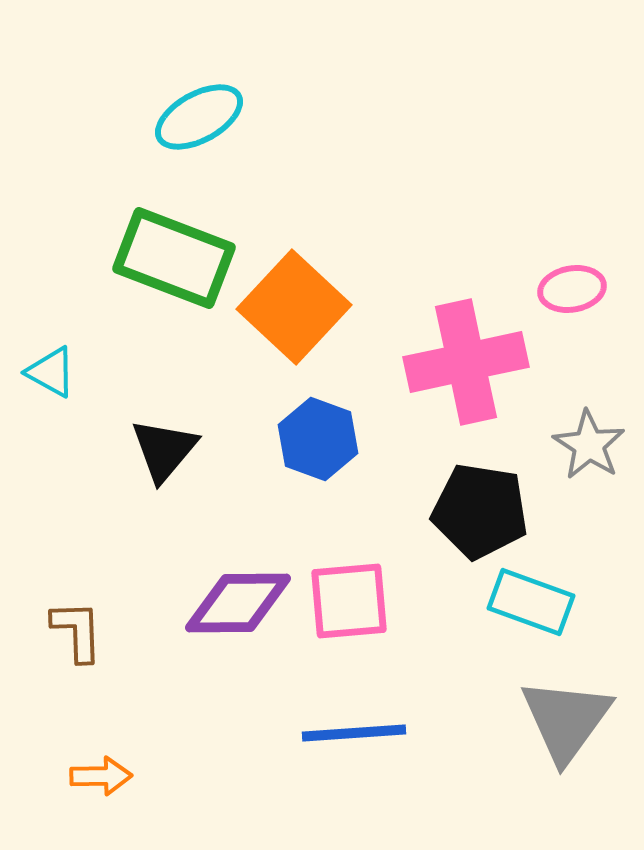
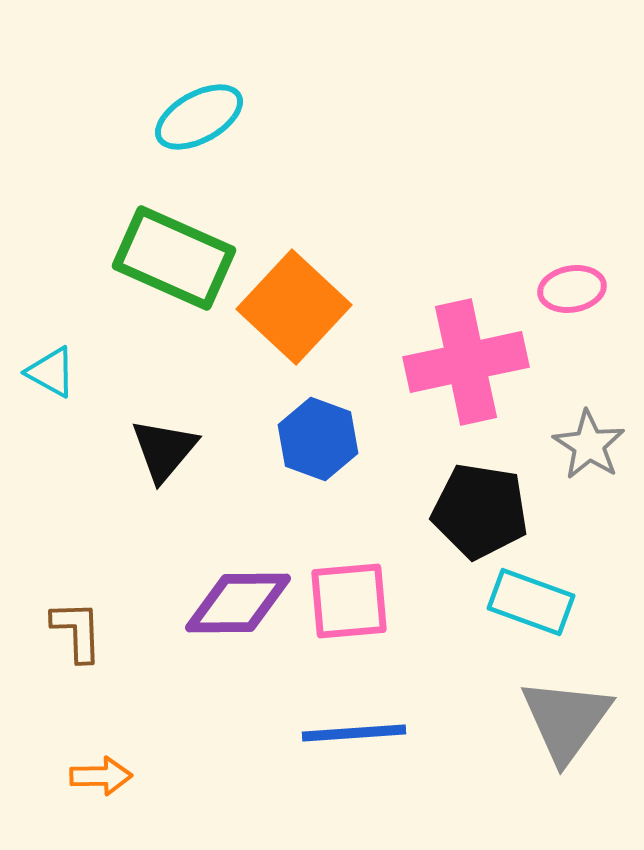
green rectangle: rotated 3 degrees clockwise
